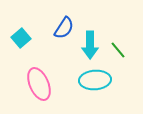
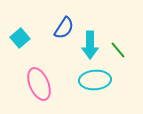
cyan square: moved 1 px left
